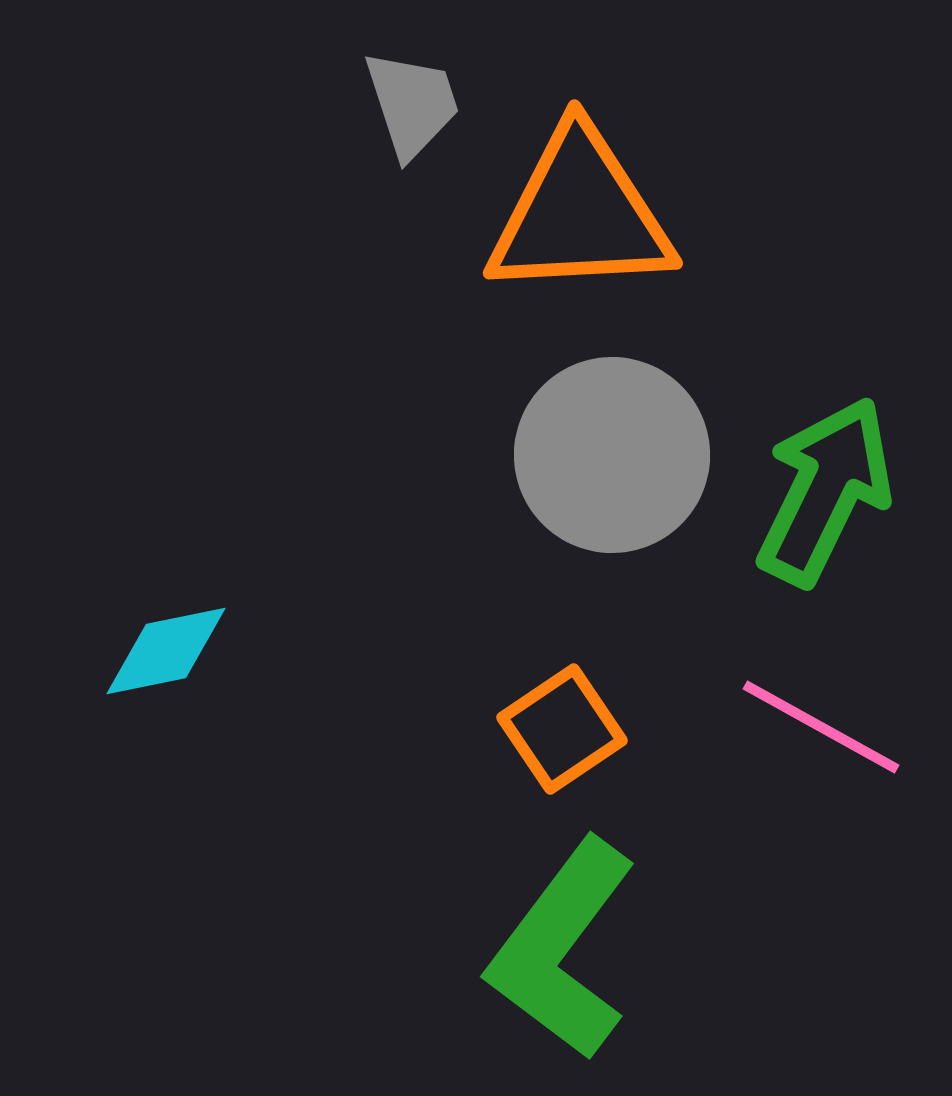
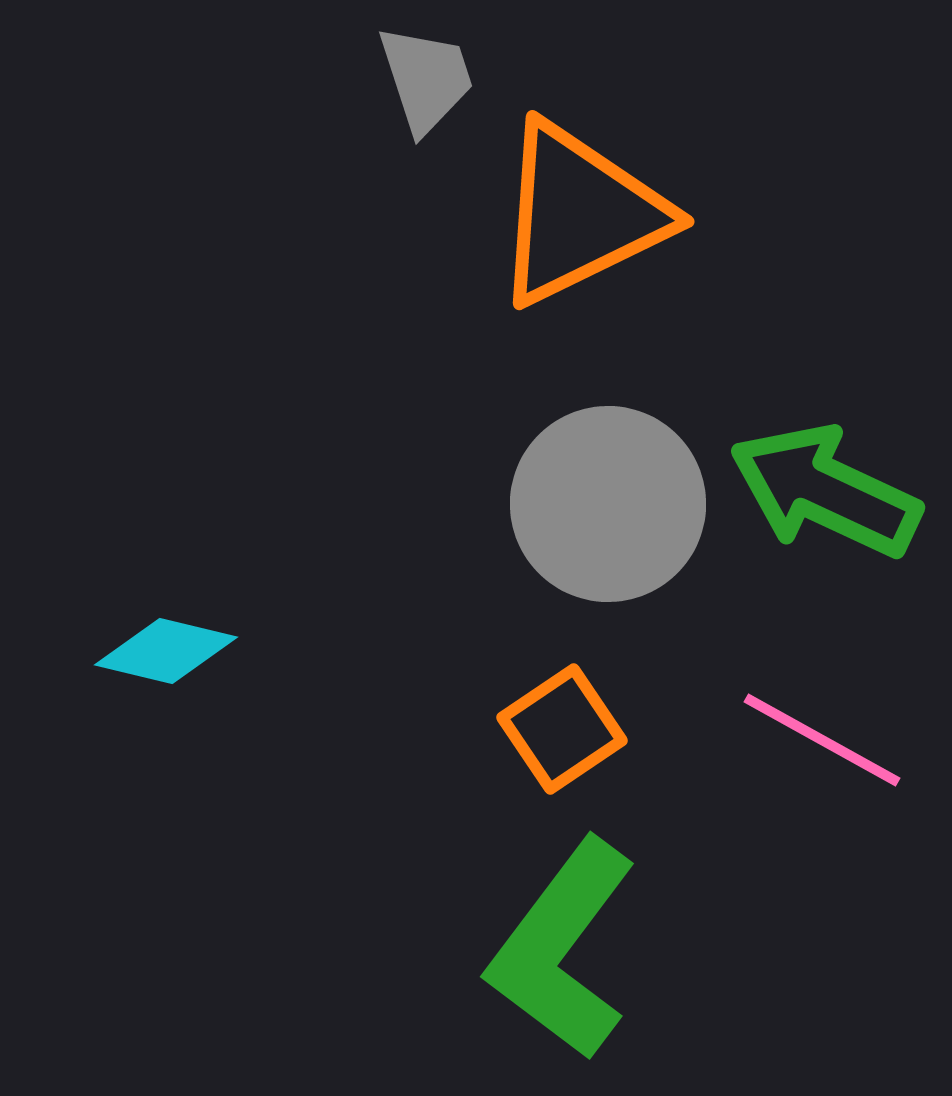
gray trapezoid: moved 14 px right, 25 px up
orange triangle: rotated 23 degrees counterclockwise
gray circle: moved 4 px left, 49 px down
green arrow: rotated 91 degrees counterclockwise
cyan diamond: rotated 25 degrees clockwise
pink line: moved 1 px right, 13 px down
